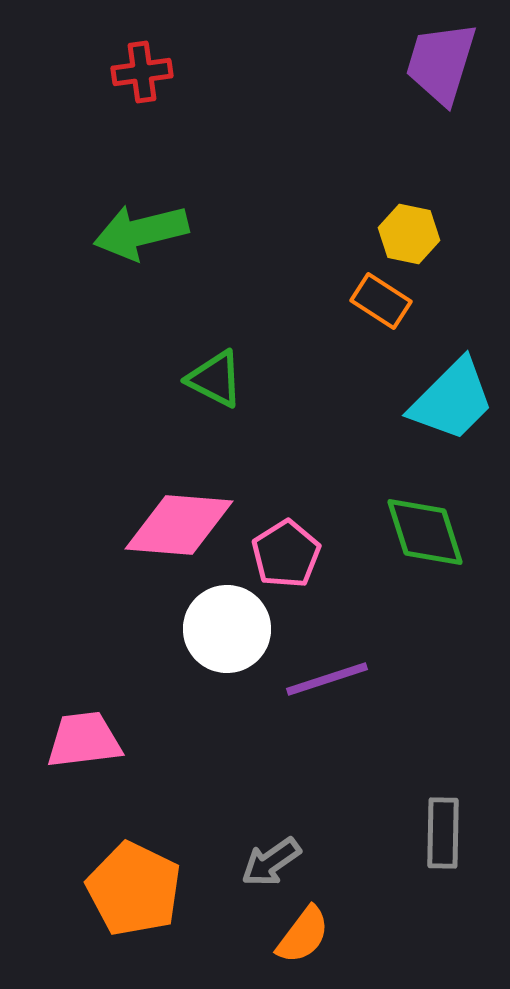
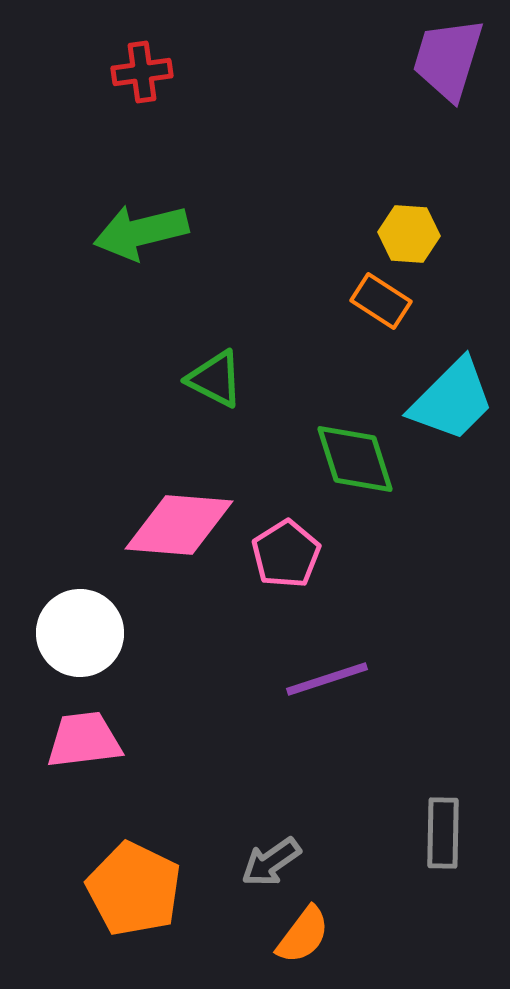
purple trapezoid: moved 7 px right, 4 px up
yellow hexagon: rotated 8 degrees counterclockwise
green diamond: moved 70 px left, 73 px up
white circle: moved 147 px left, 4 px down
